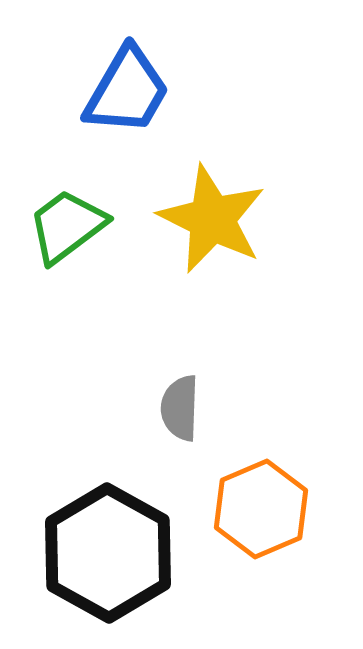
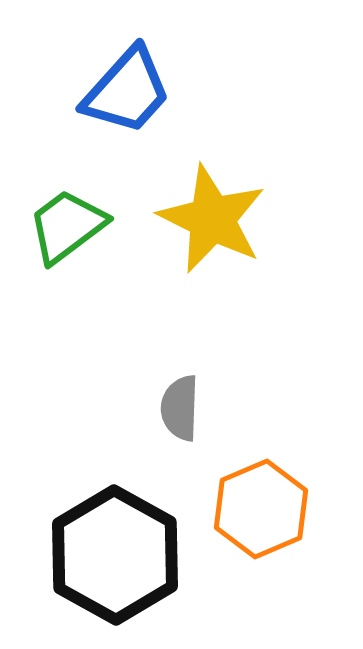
blue trapezoid: rotated 12 degrees clockwise
black hexagon: moved 7 px right, 2 px down
